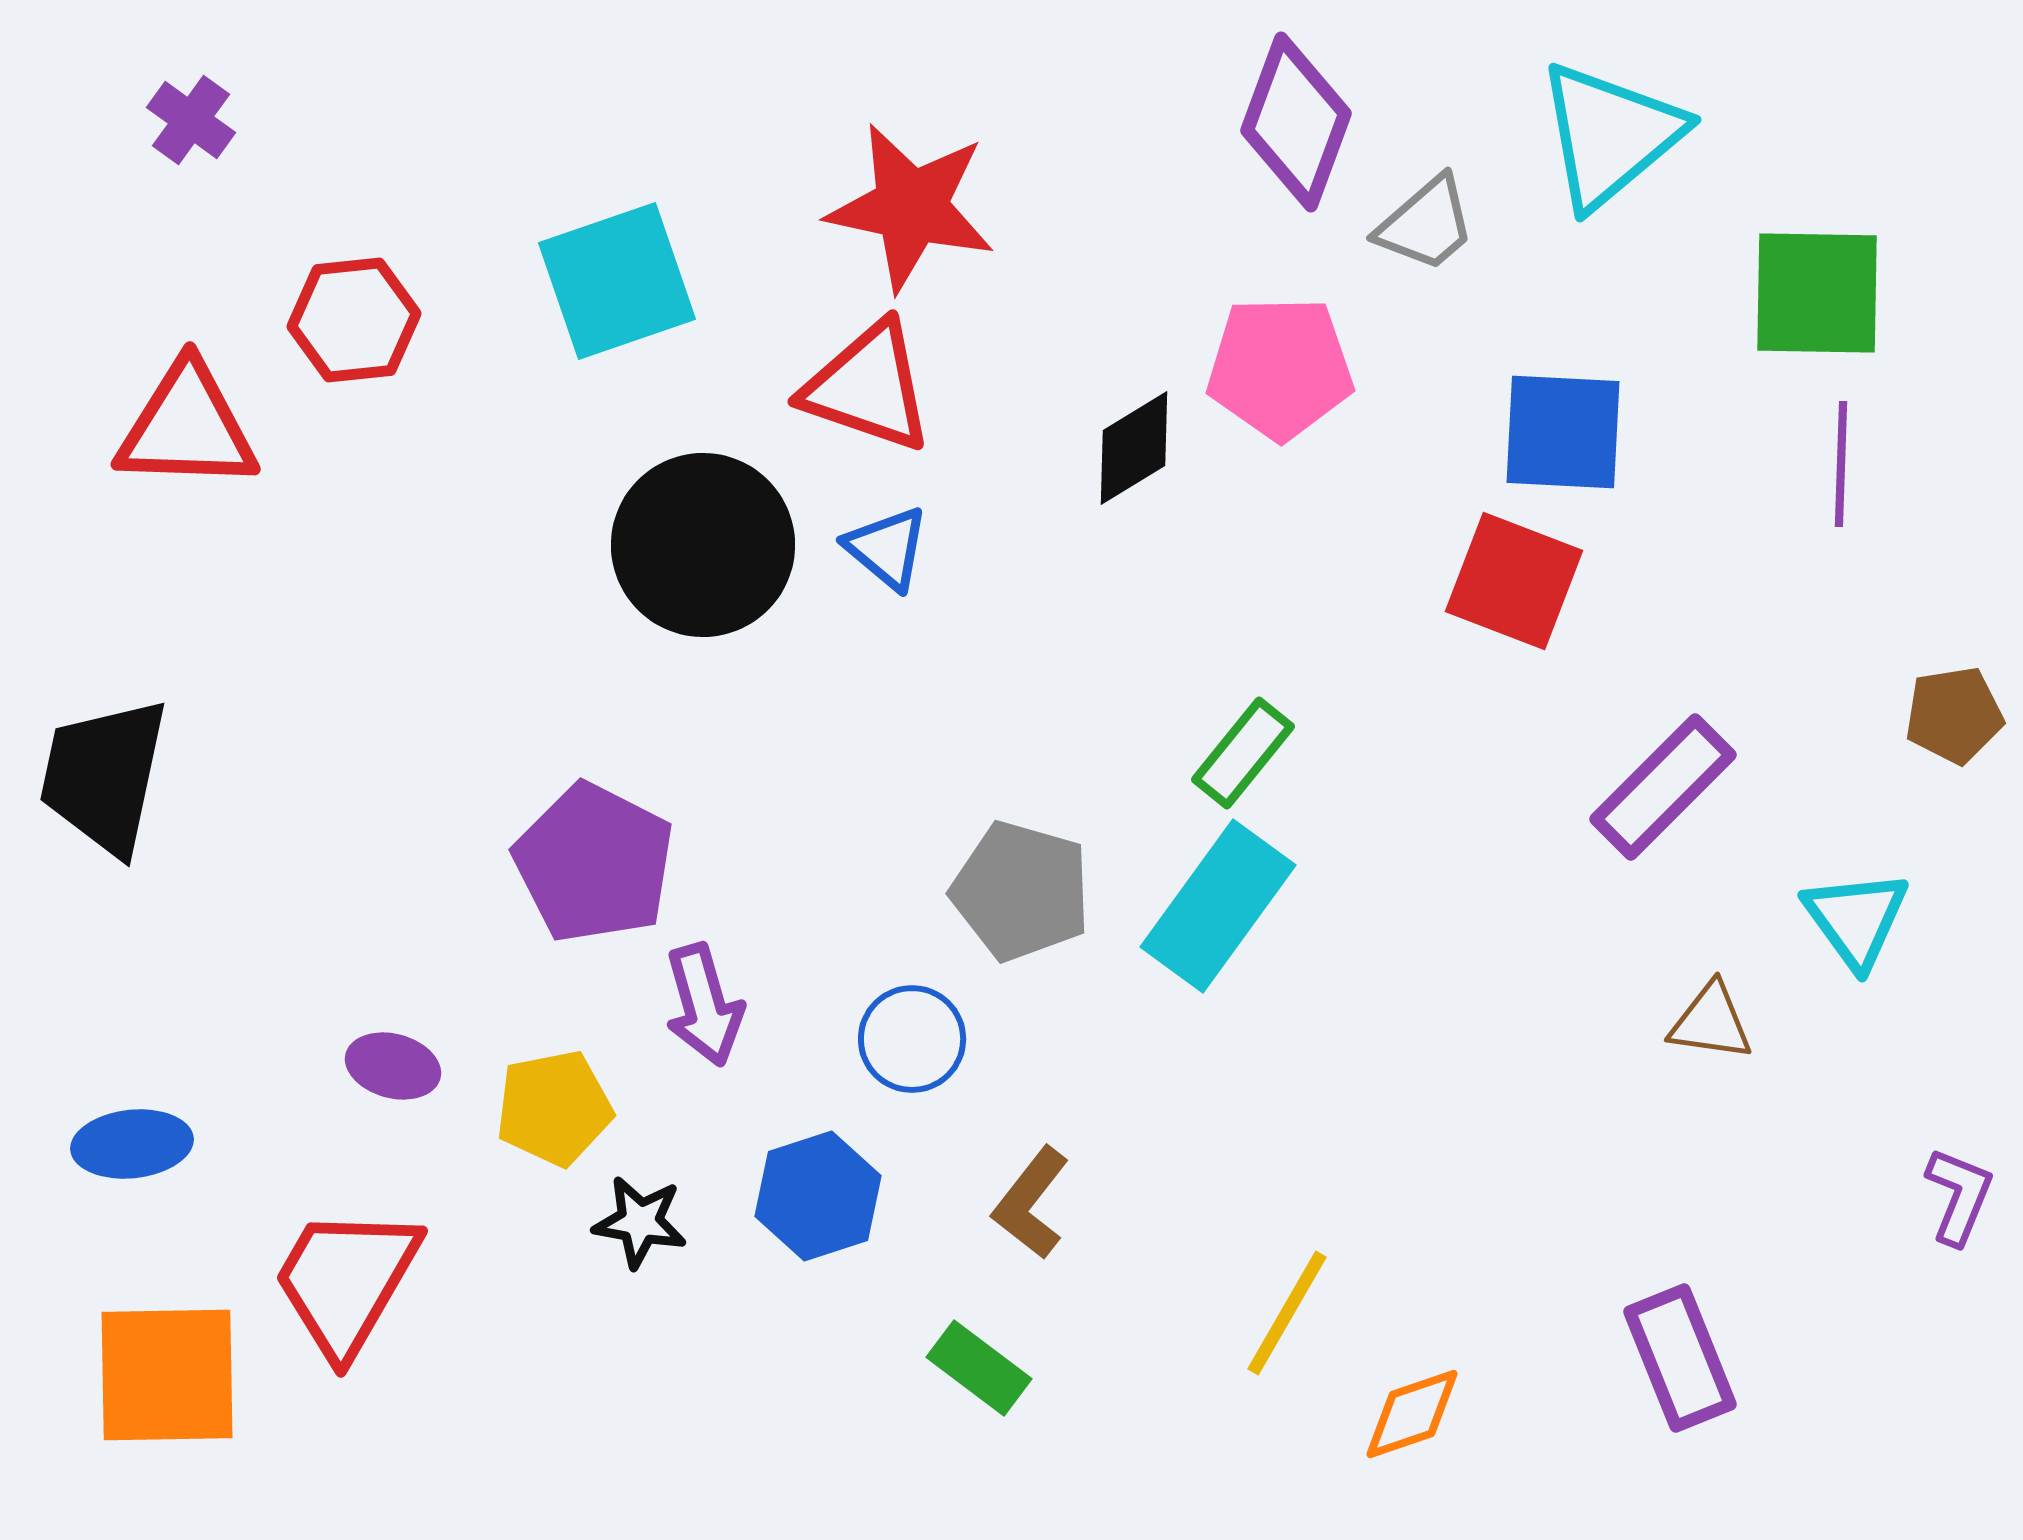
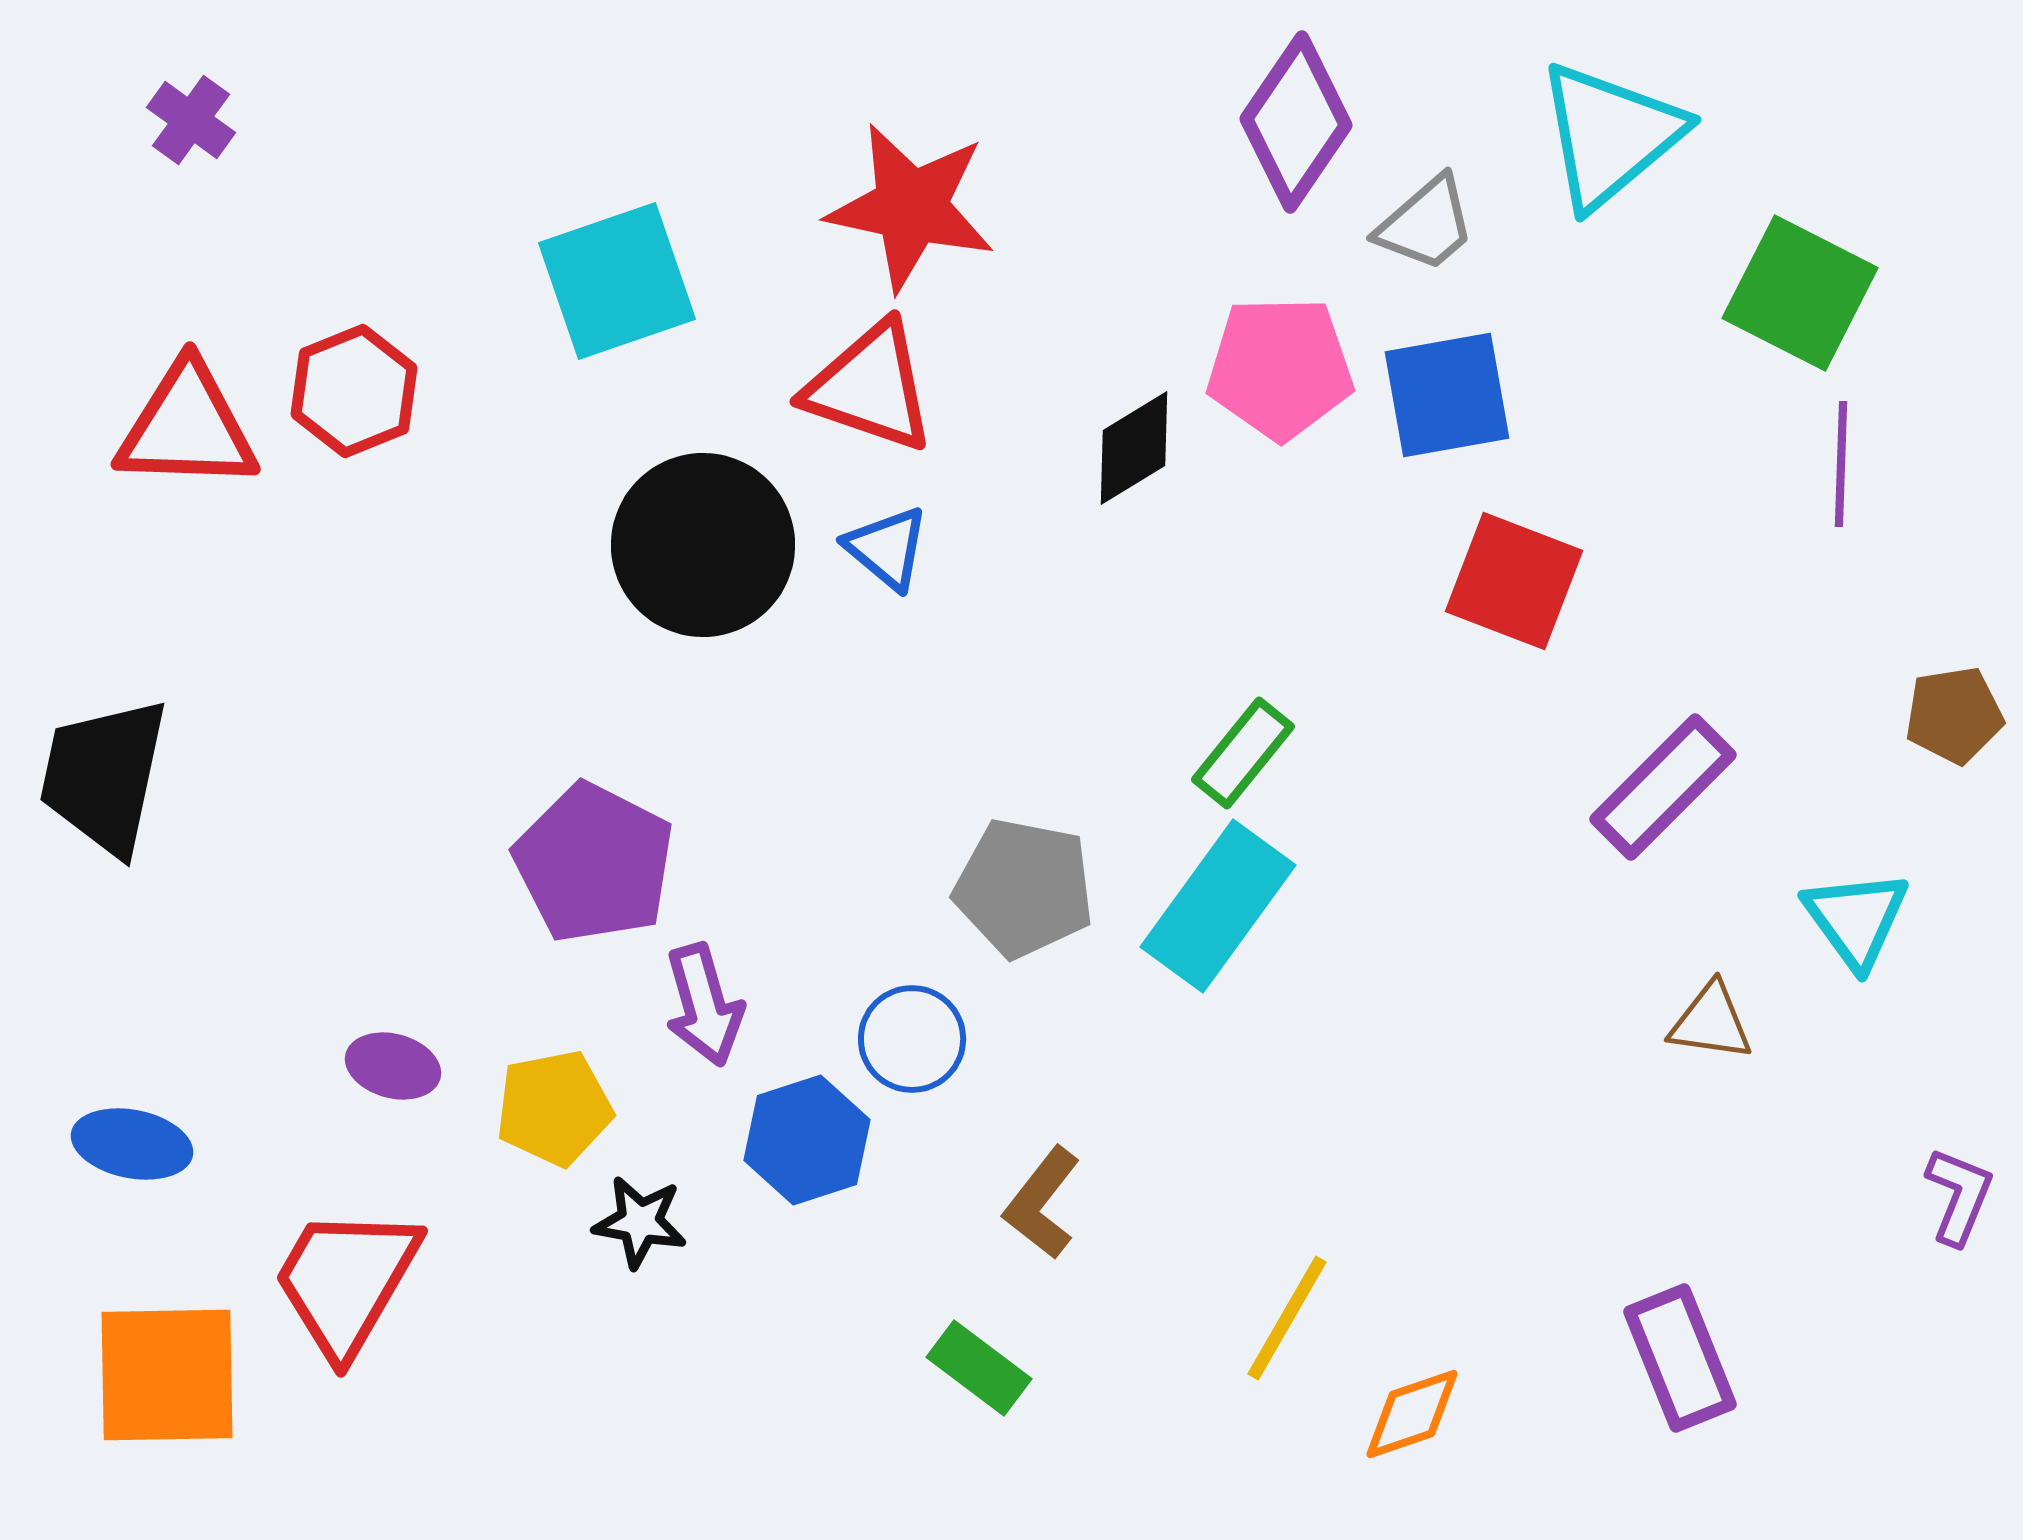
purple diamond at (1296, 122): rotated 14 degrees clockwise
green square at (1817, 293): moved 17 px left; rotated 26 degrees clockwise
red hexagon at (354, 320): moved 71 px down; rotated 16 degrees counterclockwise
red triangle at (868, 387): moved 2 px right
blue square at (1563, 432): moved 116 px left, 37 px up; rotated 13 degrees counterclockwise
gray pentagon at (1021, 891): moved 3 px right, 3 px up; rotated 5 degrees counterclockwise
blue ellipse at (132, 1144): rotated 17 degrees clockwise
blue hexagon at (818, 1196): moved 11 px left, 56 px up
brown L-shape at (1031, 1203): moved 11 px right
yellow line at (1287, 1313): moved 5 px down
